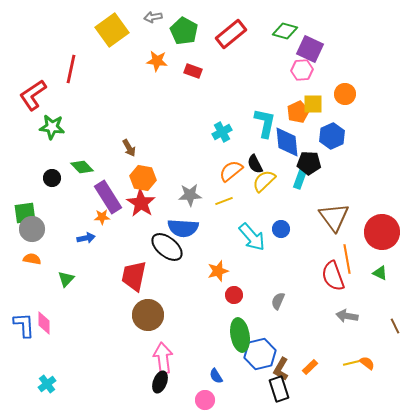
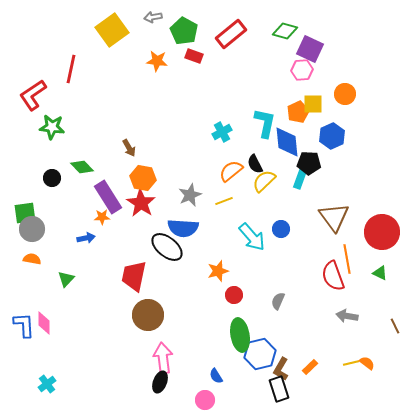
red rectangle at (193, 71): moved 1 px right, 15 px up
gray star at (190, 195): rotated 20 degrees counterclockwise
